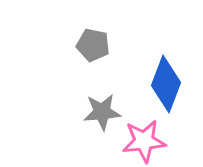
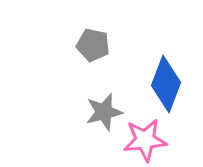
gray star: moved 2 px right; rotated 9 degrees counterclockwise
pink star: moved 1 px right, 1 px up
